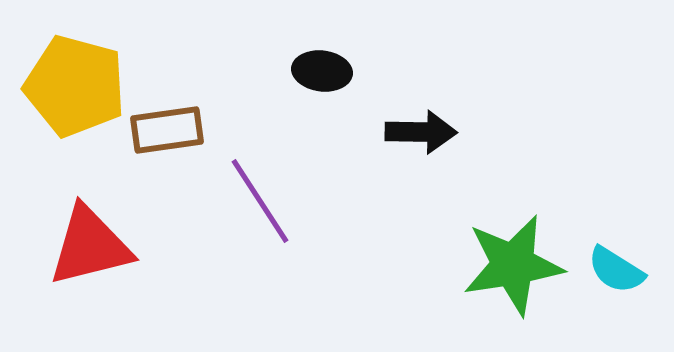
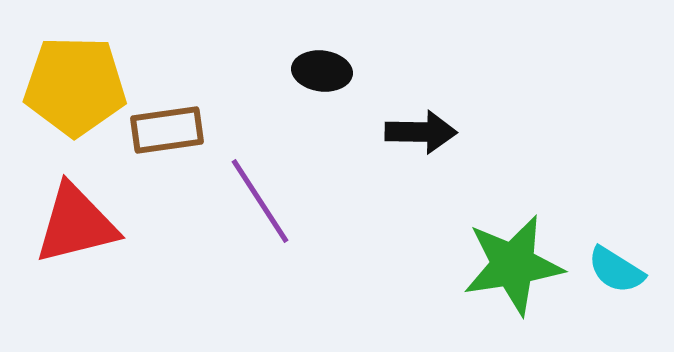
yellow pentagon: rotated 14 degrees counterclockwise
red triangle: moved 14 px left, 22 px up
